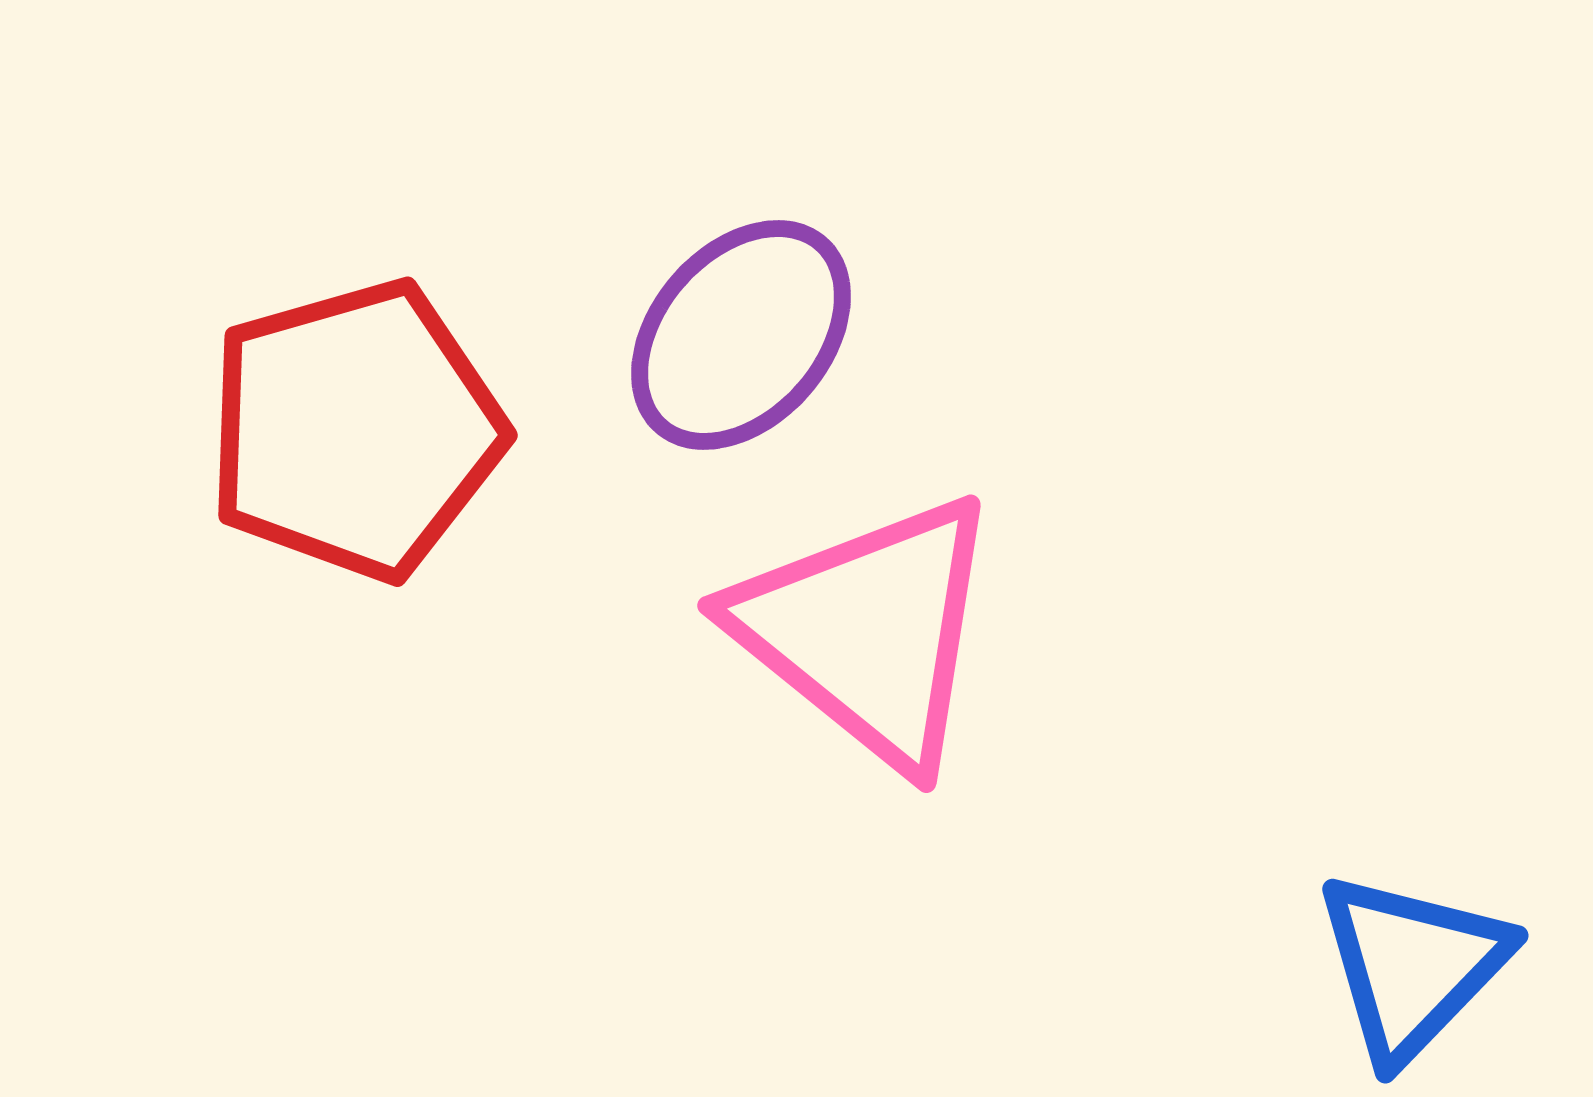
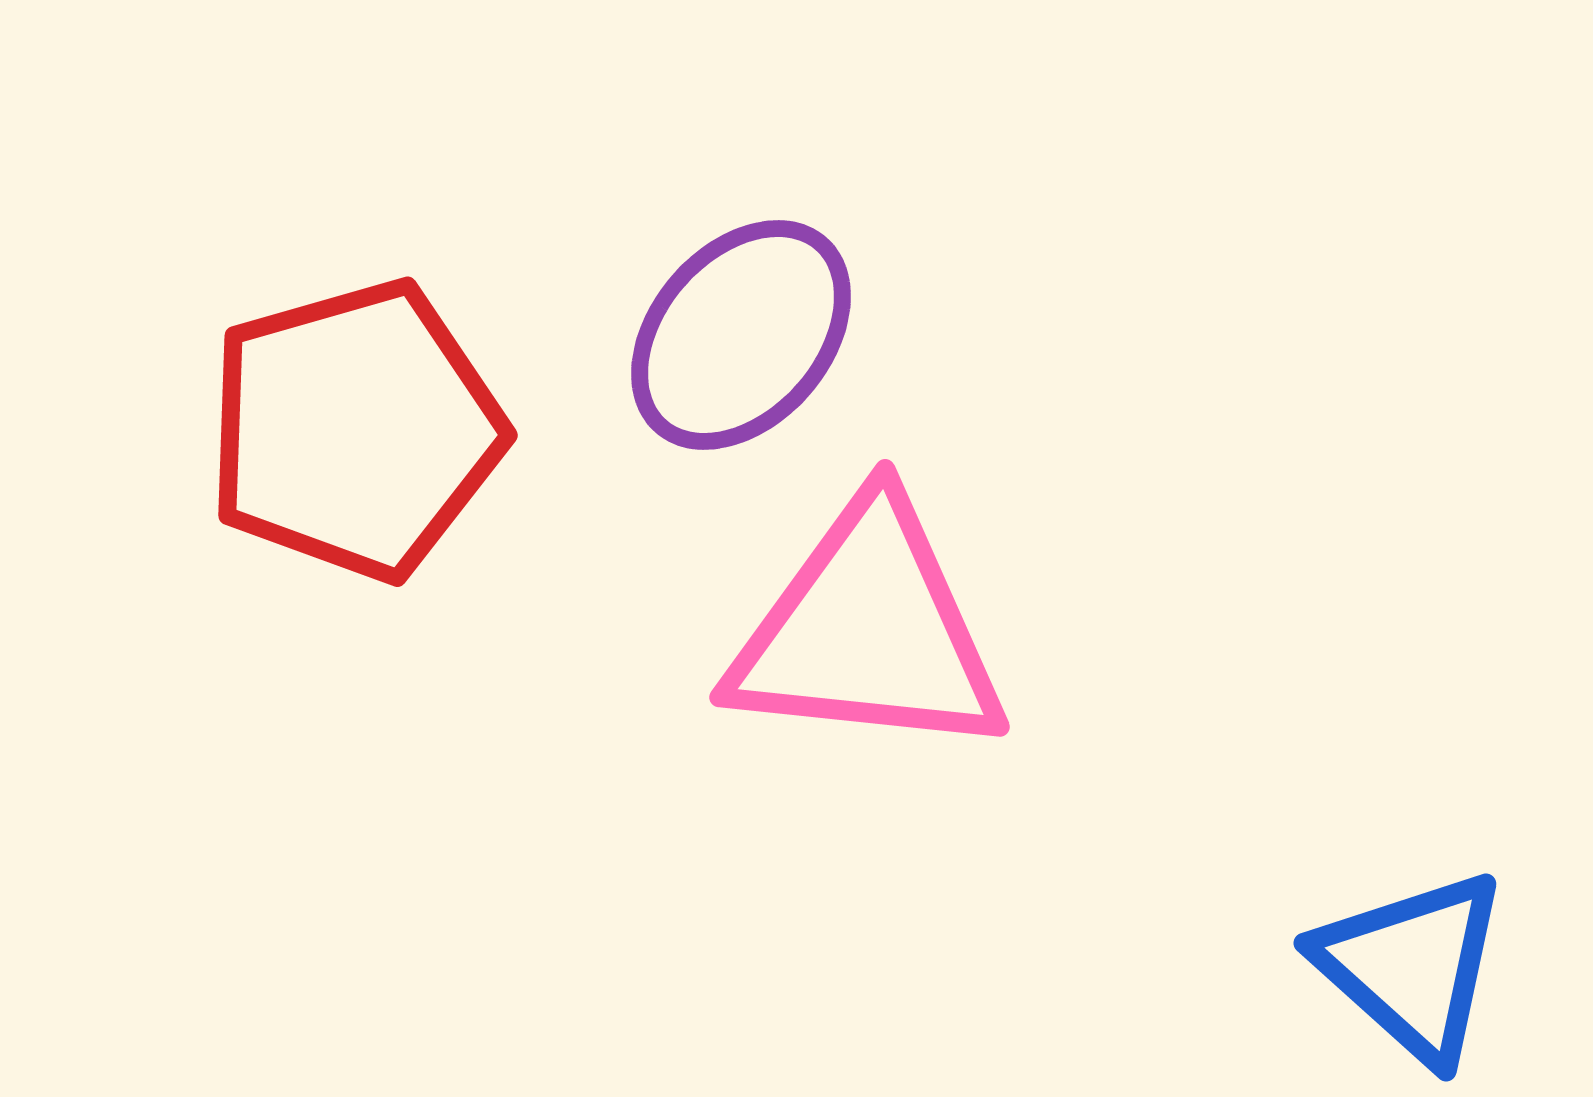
pink triangle: rotated 33 degrees counterclockwise
blue triangle: rotated 32 degrees counterclockwise
